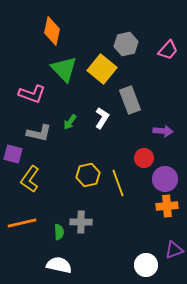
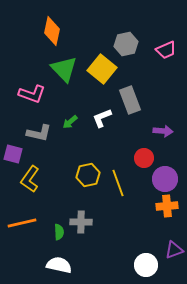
pink trapezoid: moved 2 px left; rotated 25 degrees clockwise
white L-shape: rotated 145 degrees counterclockwise
green arrow: rotated 14 degrees clockwise
